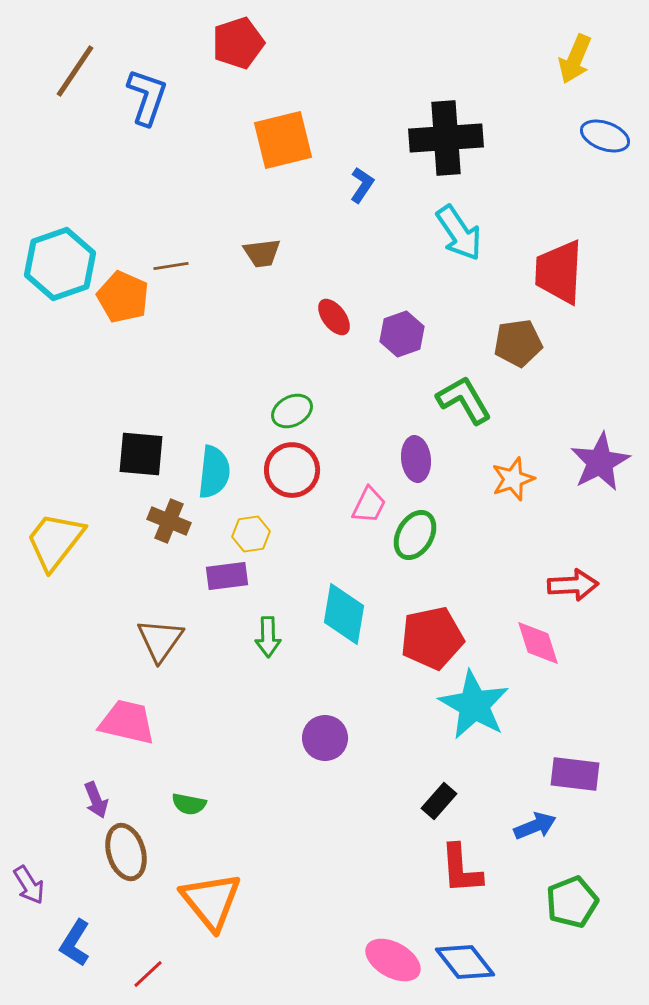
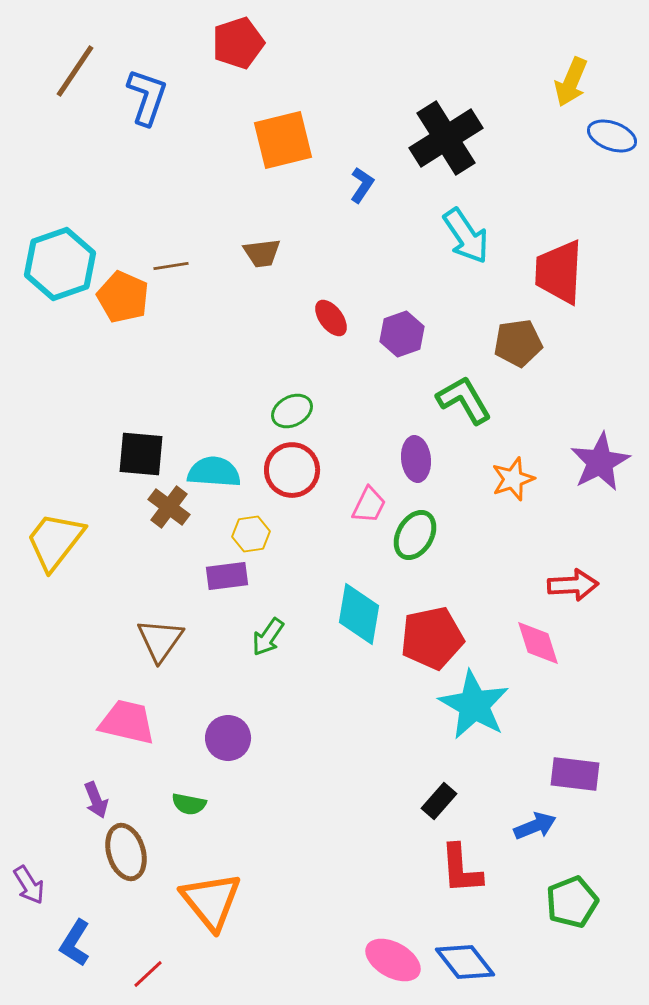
yellow arrow at (575, 59): moved 4 px left, 23 px down
blue ellipse at (605, 136): moved 7 px right
black cross at (446, 138): rotated 28 degrees counterclockwise
cyan arrow at (459, 233): moved 7 px right, 3 px down
red ellipse at (334, 317): moved 3 px left, 1 px down
cyan semicircle at (214, 472): rotated 92 degrees counterclockwise
brown cross at (169, 521): moved 14 px up; rotated 15 degrees clockwise
cyan diamond at (344, 614): moved 15 px right
green arrow at (268, 637): rotated 36 degrees clockwise
purple circle at (325, 738): moved 97 px left
